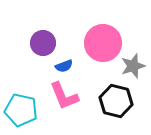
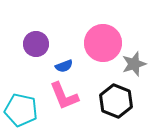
purple circle: moved 7 px left, 1 px down
gray star: moved 1 px right, 2 px up
black hexagon: rotated 8 degrees clockwise
